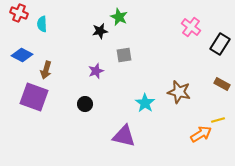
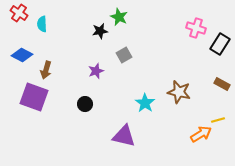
red cross: rotated 12 degrees clockwise
pink cross: moved 5 px right, 1 px down; rotated 18 degrees counterclockwise
gray square: rotated 21 degrees counterclockwise
